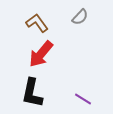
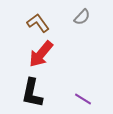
gray semicircle: moved 2 px right
brown L-shape: moved 1 px right
